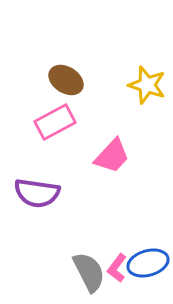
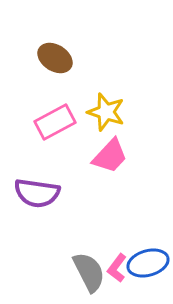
brown ellipse: moved 11 px left, 22 px up
yellow star: moved 41 px left, 27 px down
pink trapezoid: moved 2 px left
